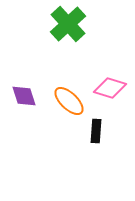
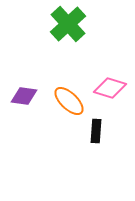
purple diamond: rotated 64 degrees counterclockwise
